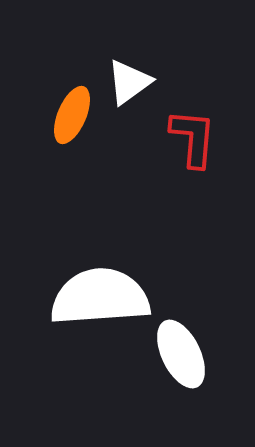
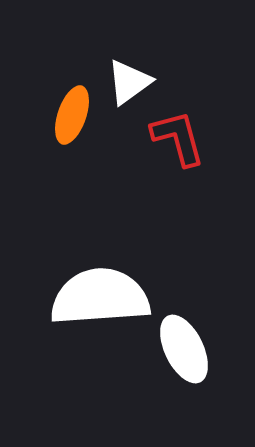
orange ellipse: rotated 4 degrees counterclockwise
red L-shape: moved 15 px left; rotated 20 degrees counterclockwise
white ellipse: moved 3 px right, 5 px up
